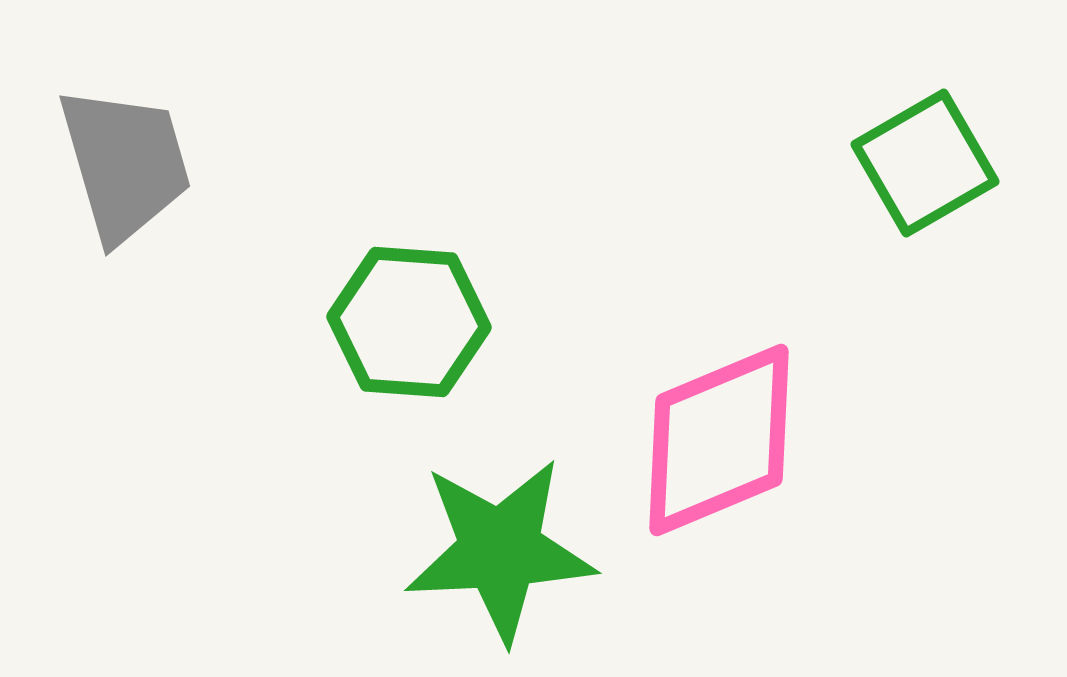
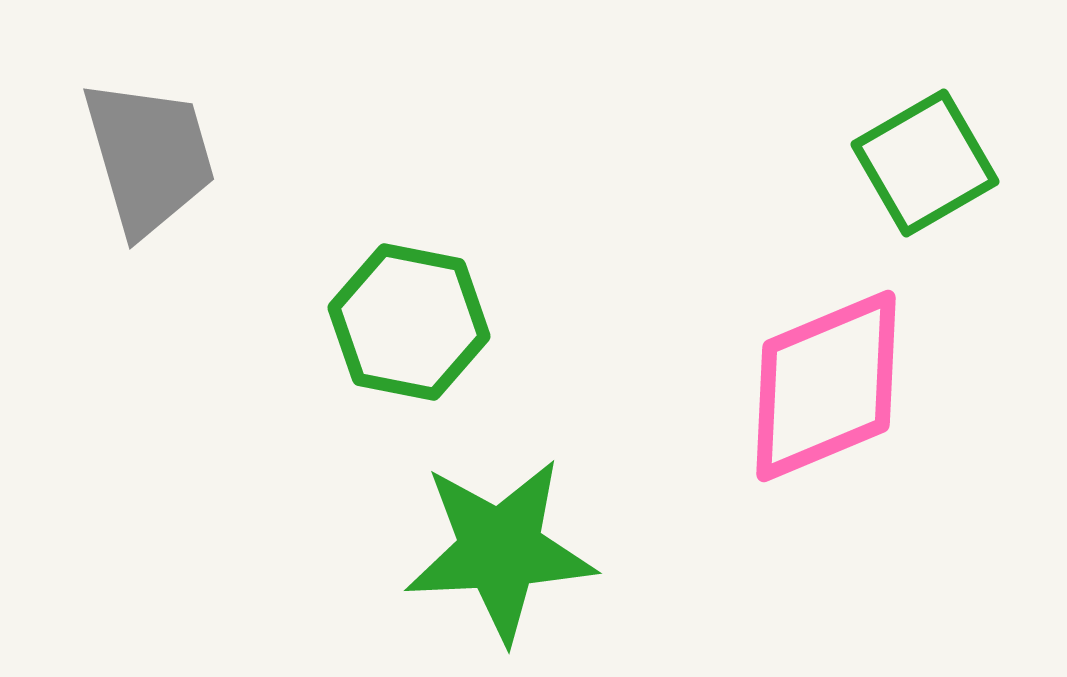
gray trapezoid: moved 24 px right, 7 px up
green hexagon: rotated 7 degrees clockwise
pink diamond: moved 107 px right, 54 px up
